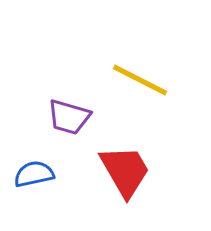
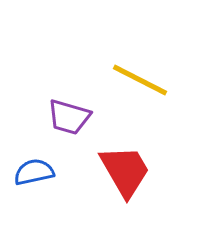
blue semicircle: moved 2 px up
